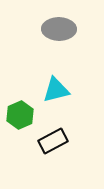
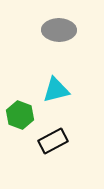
gray ellipse: moved 1 px down
green hexagon: rotated 16 degrees counterclockwise
